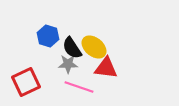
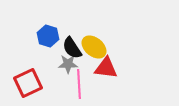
red square: moved 2 px right, 1 px down
pink line: moved 3 px up; rotated 68 degrees clockwise
